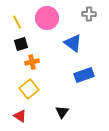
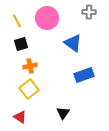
gray cross: moved 2 px up
yellow line: moved 1 px up
orange cross: moved 2 px left, 4 px down
black triangle: moved 1 px right, 1 px down
red triangle: moved 1 px down
